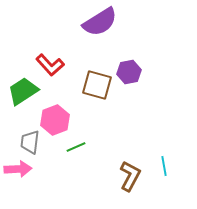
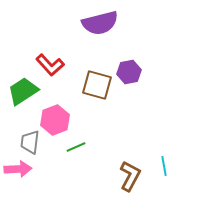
purple semicircle: moved 1 px down; rotated 18 degrees clockwise
